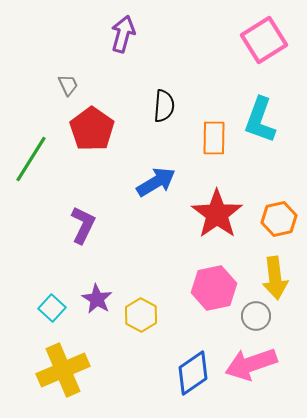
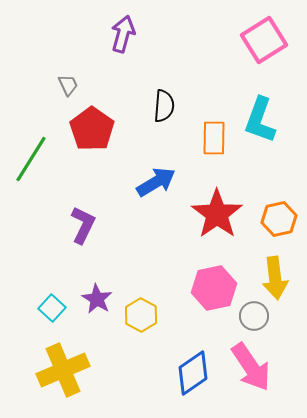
gray circle: moved 2 px left
pink arrow: moved 3 px down; rotated 105 degrees counterclockwise
